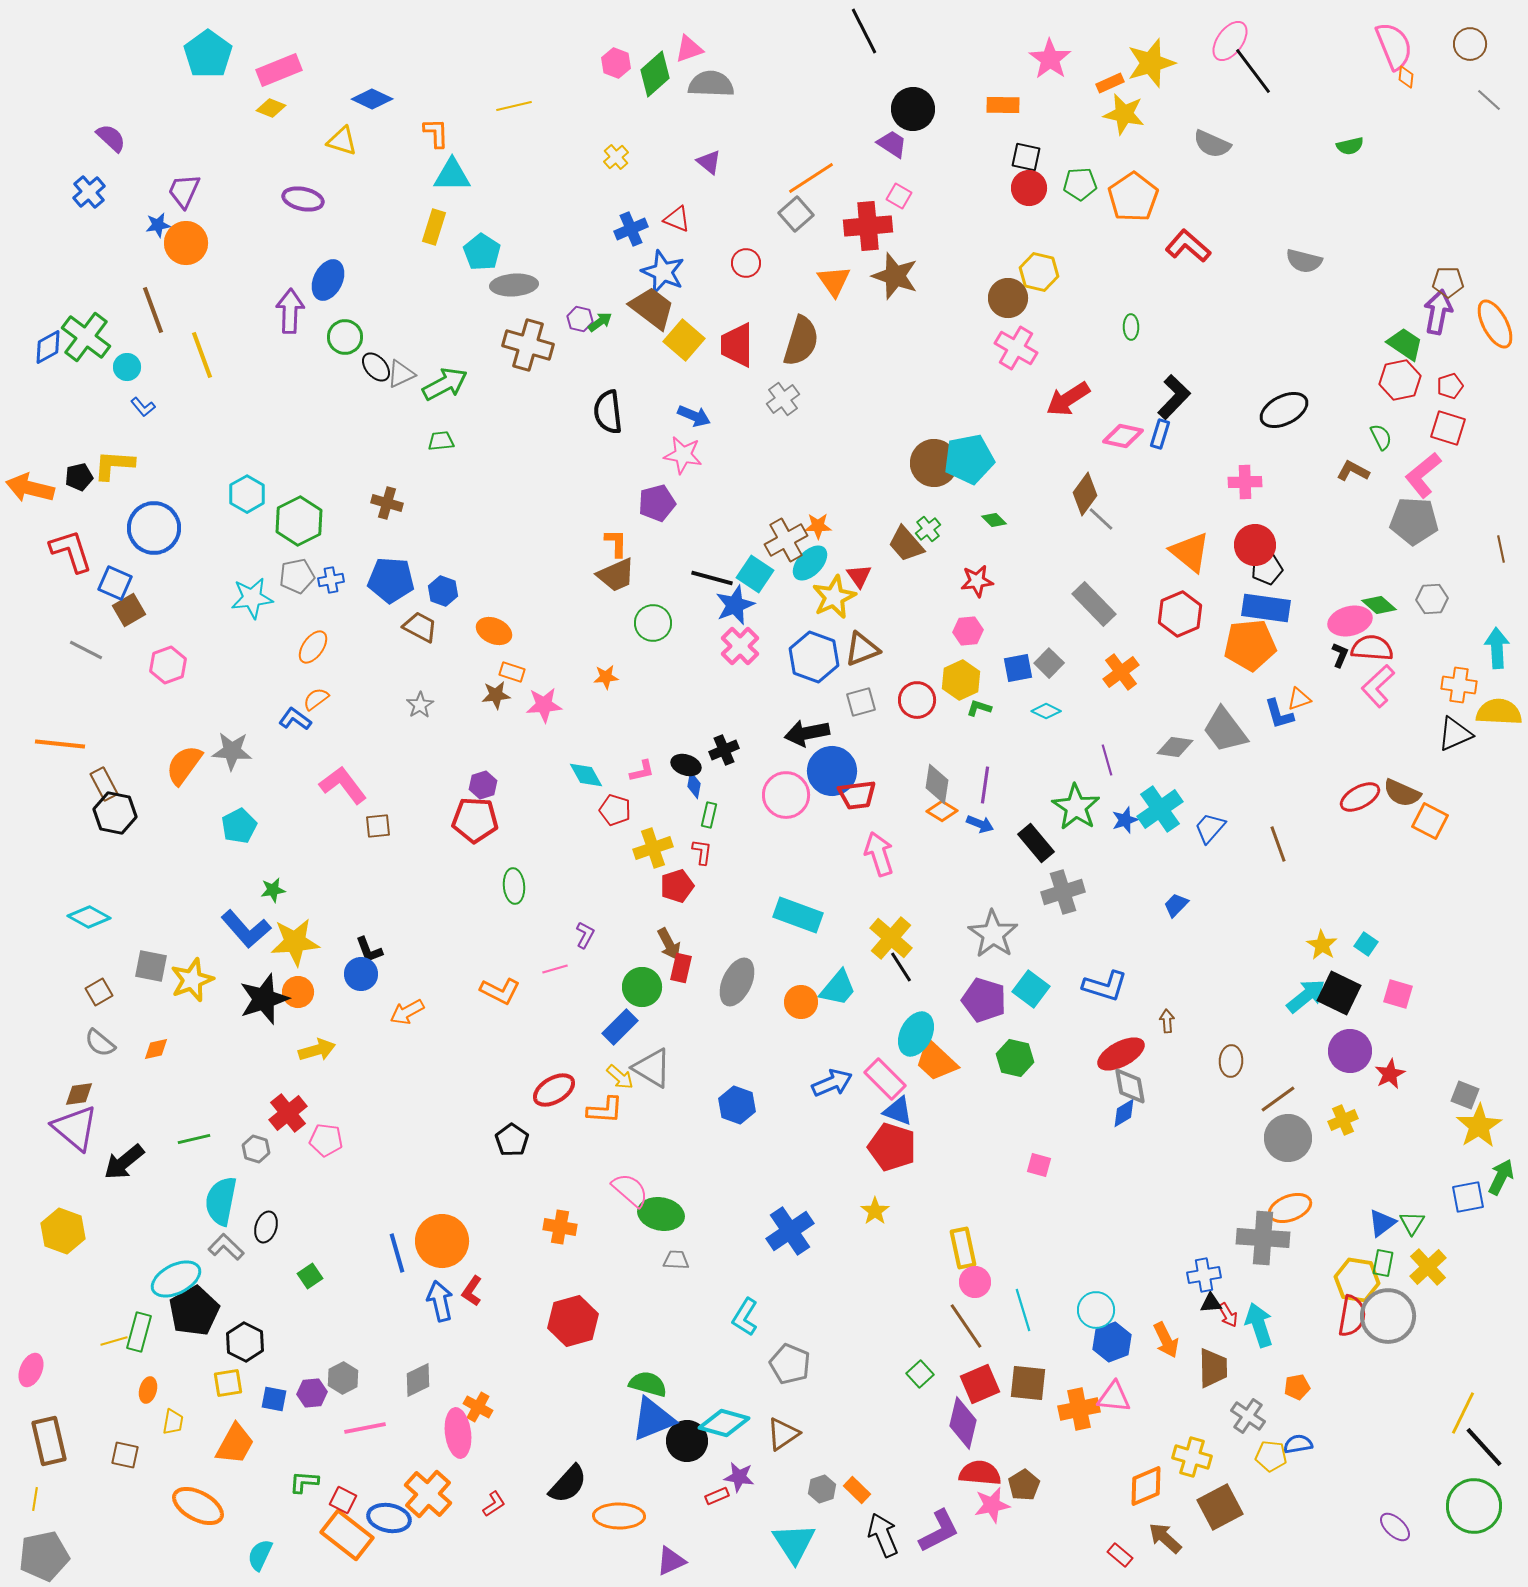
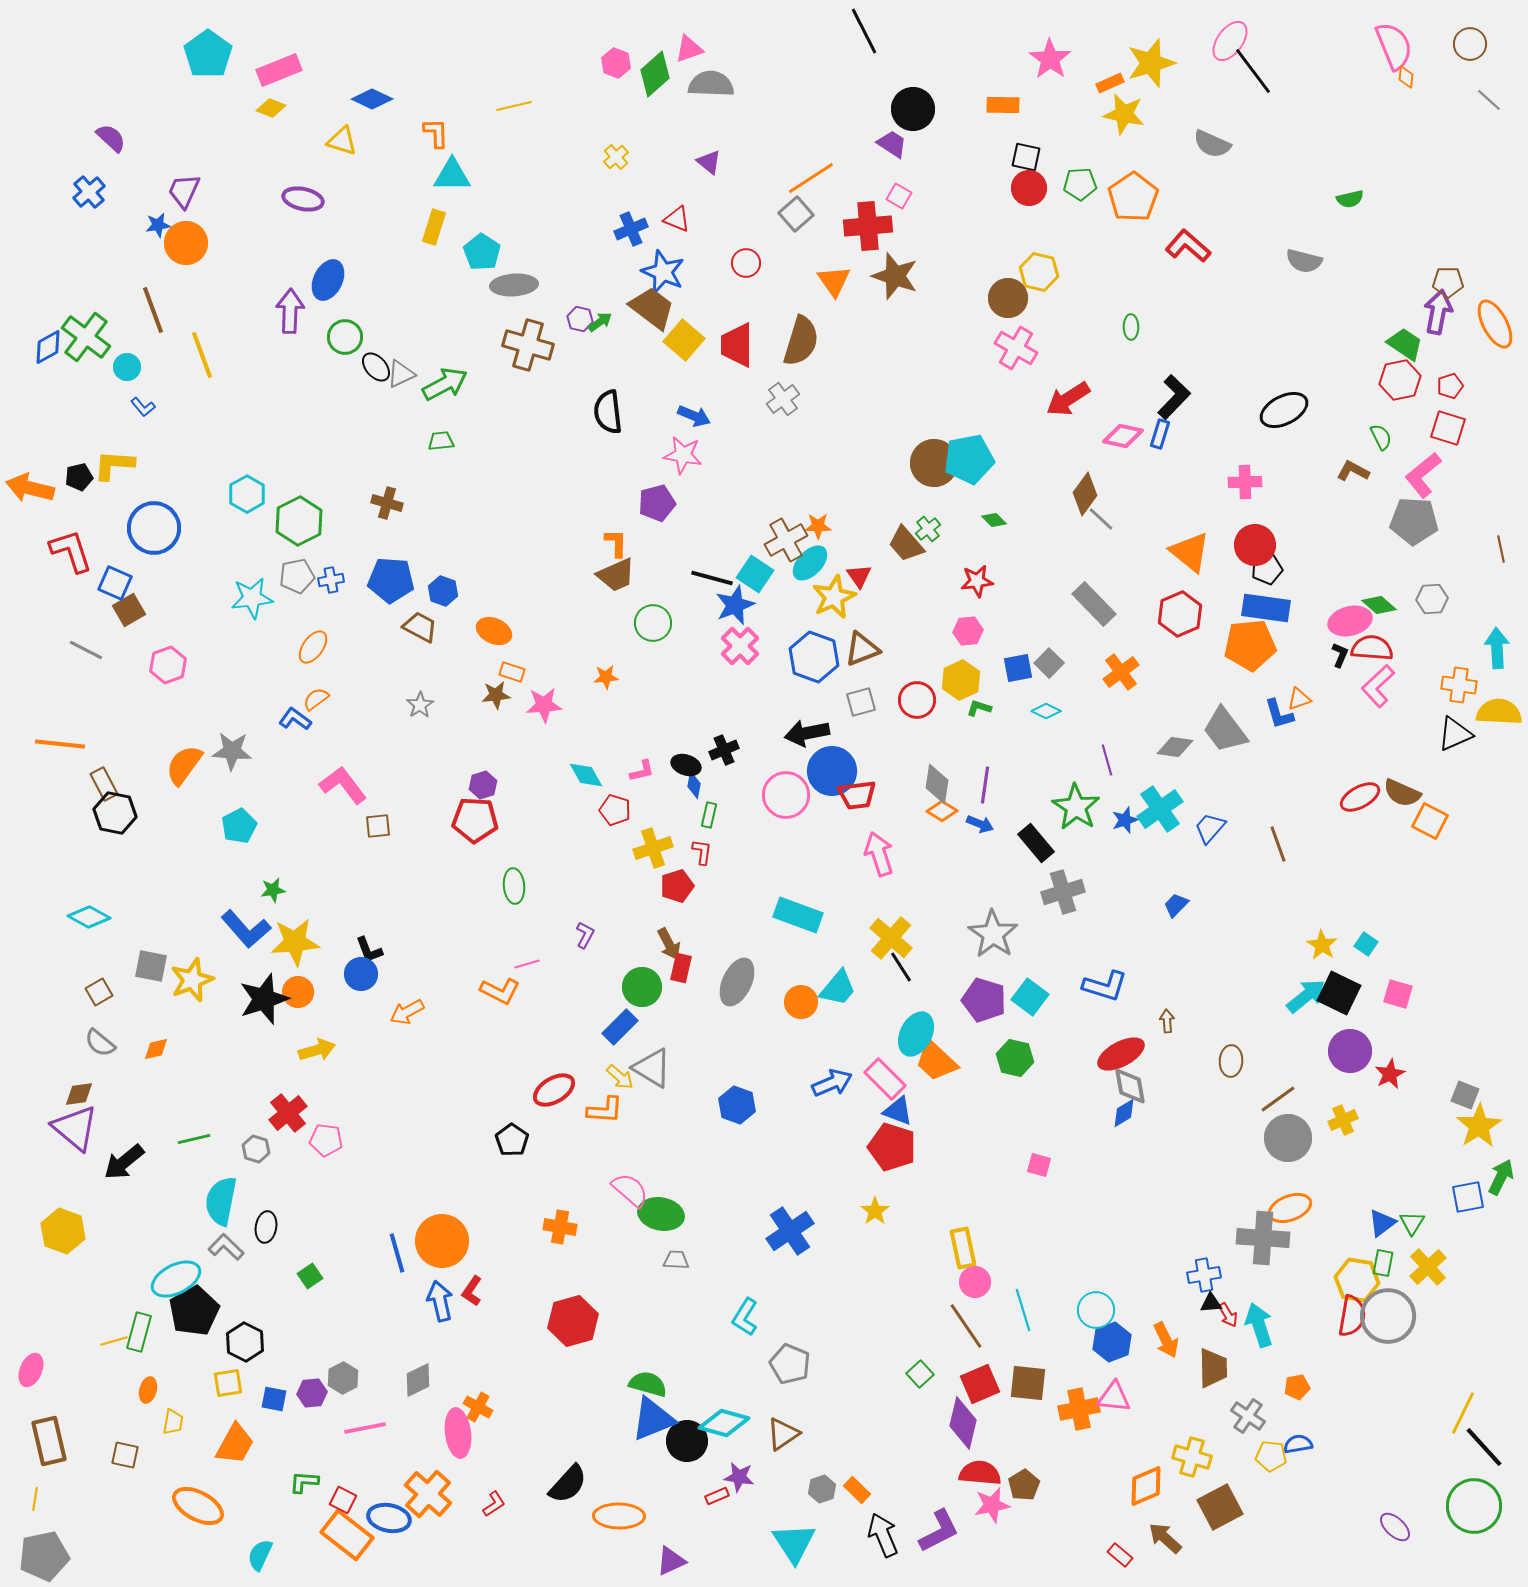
green semicircle at (1350, 146): moved 53 px down
pink line at (555, 969): moved 28 px left, 5 px up
cyan square at (1031, 989): moved 1 px left, 8 px down
black ellipse at (266, 1227): rotated 8 degrees counterclockwise
